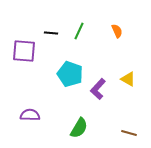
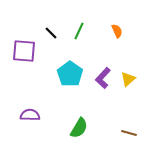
black line: rotated 40 degrees clockwise
cyan pentagon: rotated 15 degrees clockwise
yellow triangle: rotated 49 degrees clockwise
purple L-shape: moved 5 px right, 11 px up
